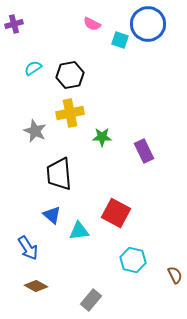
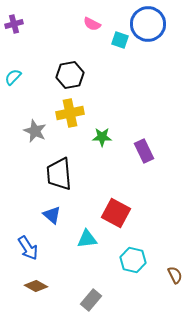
cyan semicircle: moved 20 px left, 9 px down; rotated 12 degrees counterclockwise
cyan triangle: moved 8 px right, 8 px down
